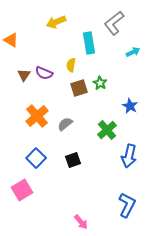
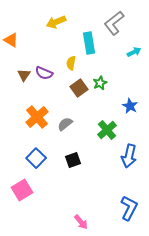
cyan arrow: moved 1 px right
yellow semicircle: moved 2 px up
green star: rotated 16 degrees clockwise
brown square: rotated 18 degrees counterclockwise
orange cross: moved 1 px down
blue L-shape: moved 2 px right, 3 px down
